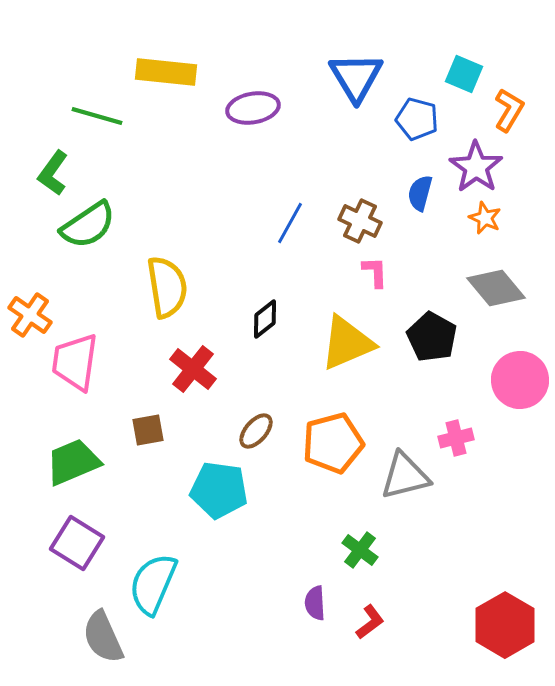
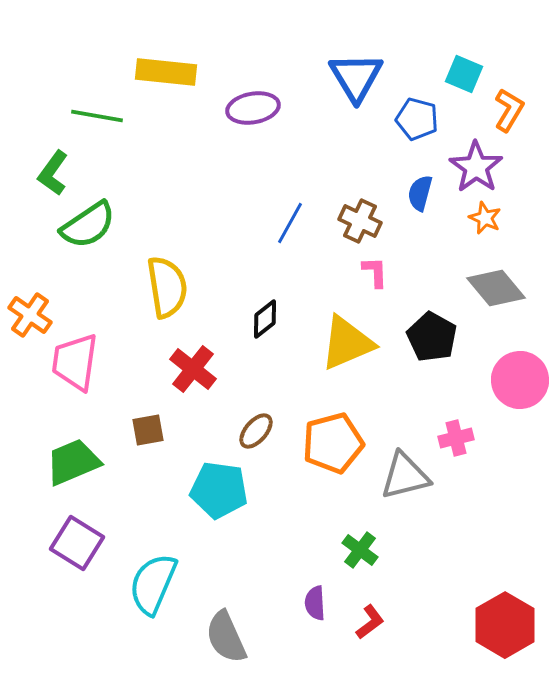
green line: rotated 6 degrees counterclockwise
gray semicircle: moved 123 px right
